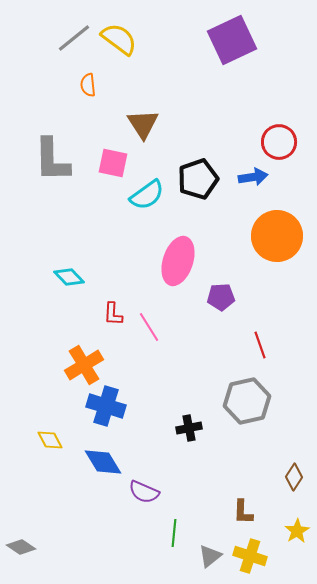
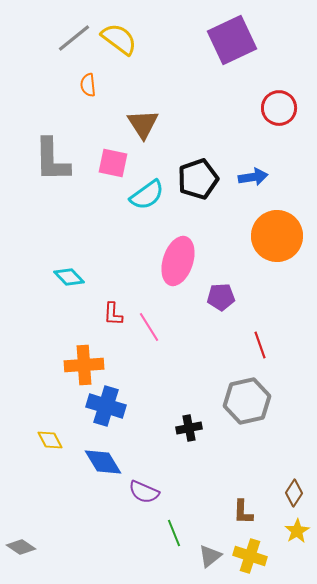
red circle: moved 34 px up
orange cross: rotated 27 degrees clockwise
brown diamond: moved 16 px down
green line: rotated 28 degrees counterclockwise
